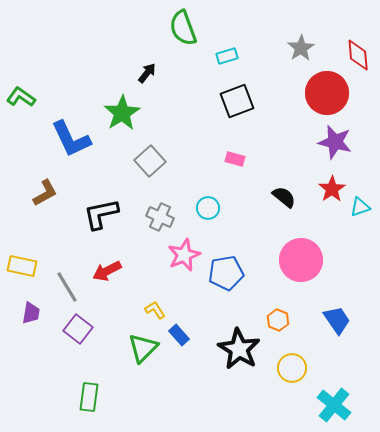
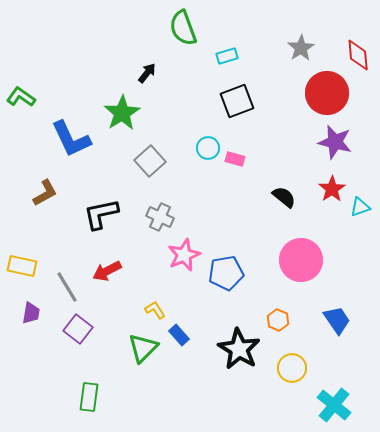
cyan circle: moved 60 px up
